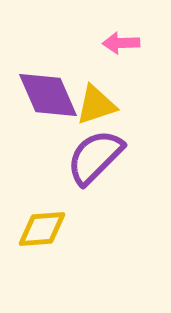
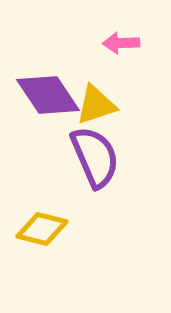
purple diamond: rotated 10 degrees counterclockwise
purple semicircle: rotated 112 degrees clockwise
yellow diamond: rotated 18 degrees clockwise
